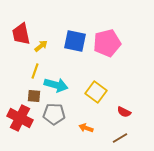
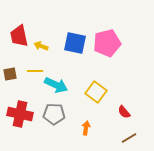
red trapezoid: moved 2 px left, 2 px down
blue square: moved 2 px down
yellow arrow: rotated 120 degrees counterclockwise
yellow line: rotated 70 degrees clockwise
cyan arrow: rotated 10 degrees clockwise
brown square: moved 24 px left, 22 px up; rotated 16 degrees counterclockwise
red semicircle: rotated 24 degrees clockwise
red cross: moved 4 px up; rotated 15 degrees counterclockwise
orange arrow: rotated 80 degrees clockwise
brown line: moved 9 px right
